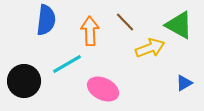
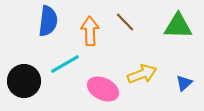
blue semicircle: moved 2 px right, 1 px down
green triangle: moved 1 px left, 1 px down; rotated 28 degrees counterclockwise
yellow arrow: moved 8 px left, 26 px down
cyan line: moved 2 px left
blue triangle: rotated 12 degrees counterclockwise
